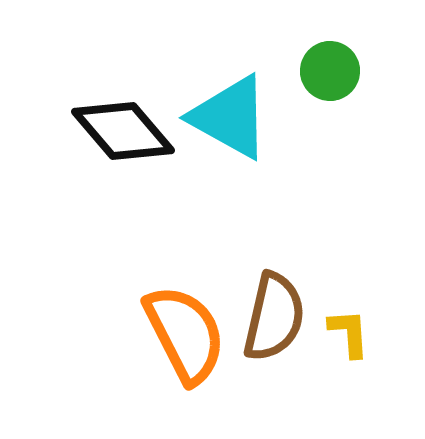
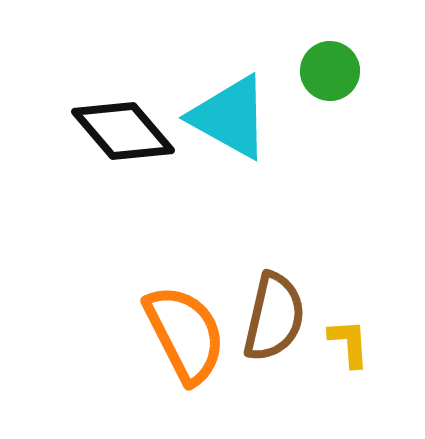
yellow L-shape: moved 10 px down
